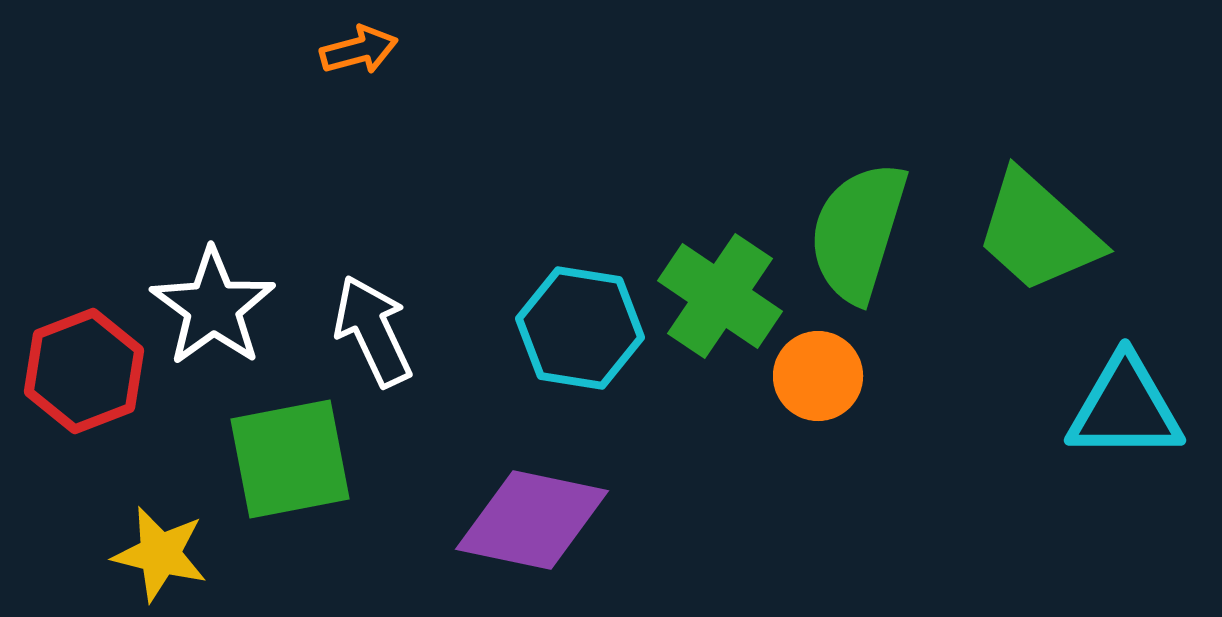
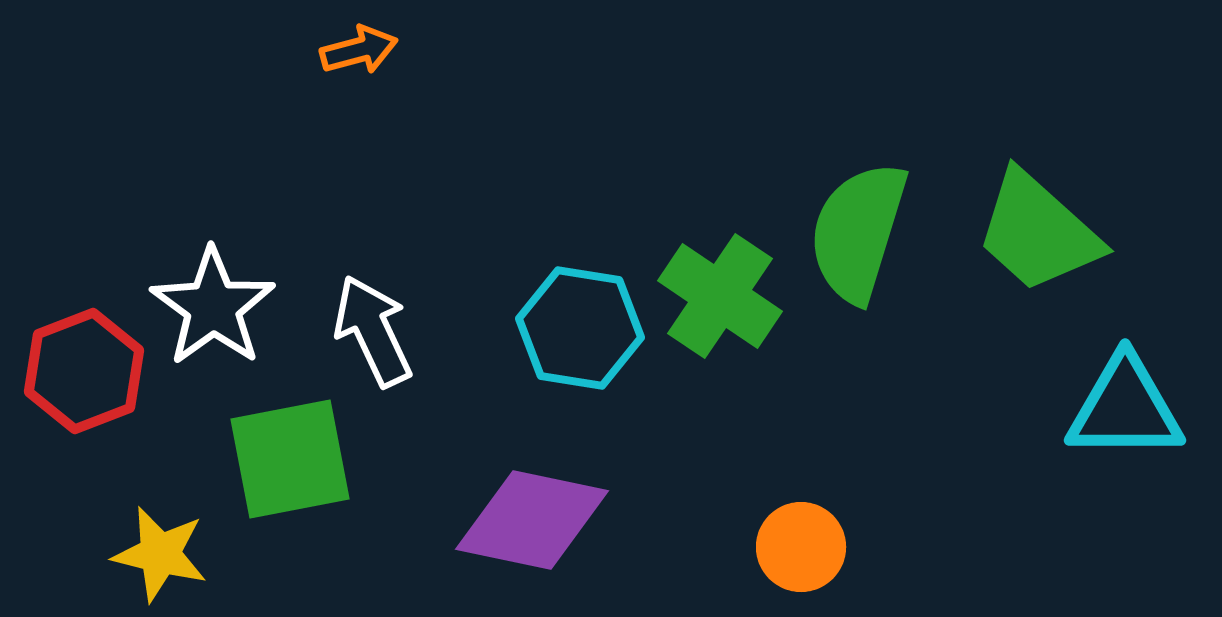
orange circle: moved 17 px left, 171 px down
